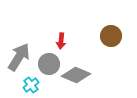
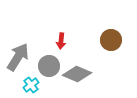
brown circle: moved 4 px down
gray arrow: moved 1 px left
gray circle: moved 2 px down
gray diamond: moved 1 px right, 1 px up
